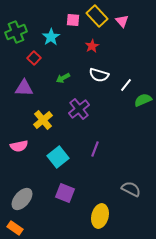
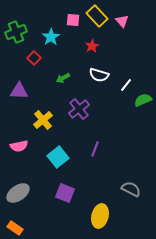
purple triangle: moved 5 px left, 3 px down
gray ellipse: moved 4 px left, 6 px up; rotated 15 degrees clockwise
